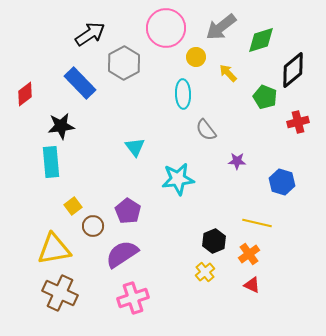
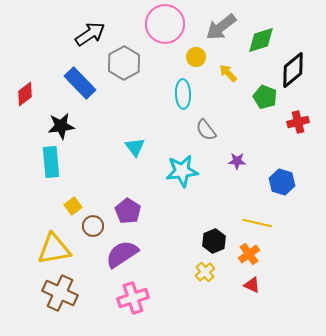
pink circle: moved 1 px left, 4 px up
cyan star: moved 4 px right, 8 px up
